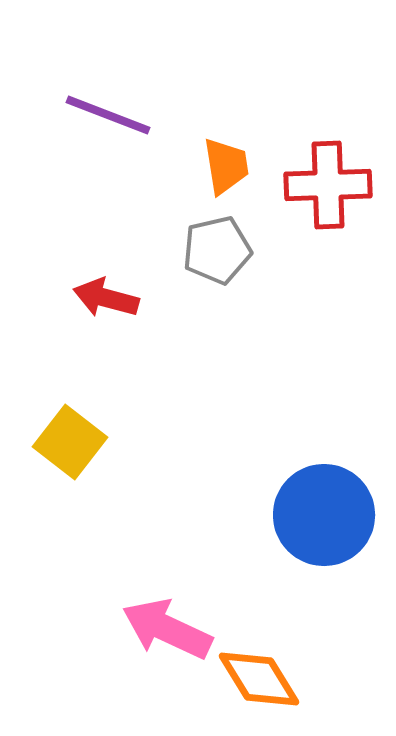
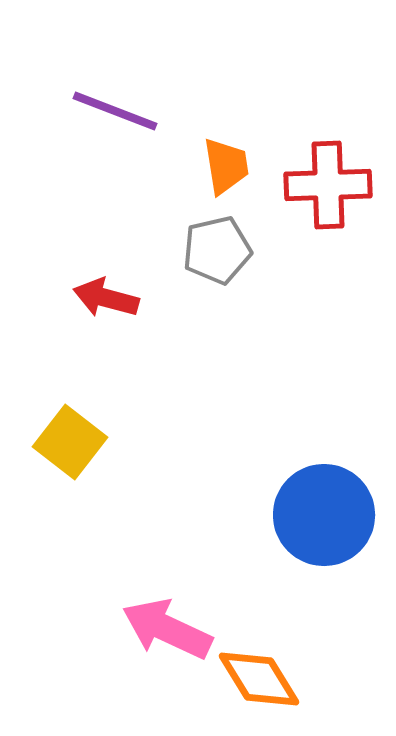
purple line: moved 7 px right, 4 px up
